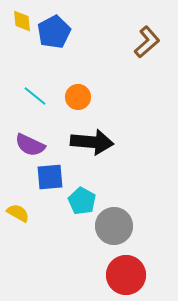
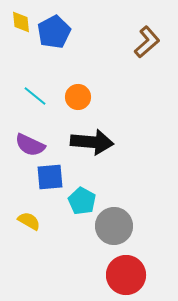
yellow diamond: moved 1 px left, 1 px down
yellow semicircle: moved 11 px right, 8 px down
